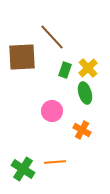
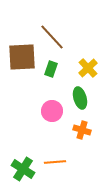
green rectangle: moved 14 px left, 1 px up
green ellipse: moved 5 px left, 5 px down
orange cross: rotated 12 degrees counterclockwise
